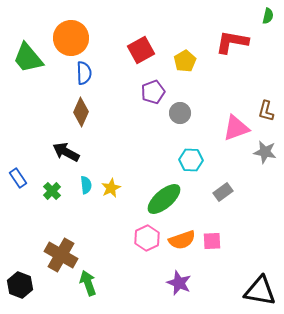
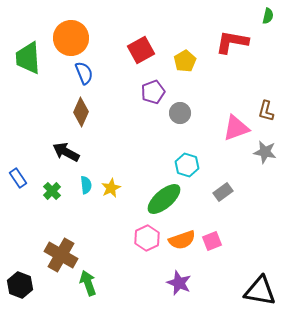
green trapezoid: rotated 36 degrees clockwise
blue semicircle: rotated 20 degrees counterclockwise
cyan hexagon: moved 4 px left, 5 px down; rotated 15 degrees clockwise
pink square: rotated 18 degrees counterclockwise
